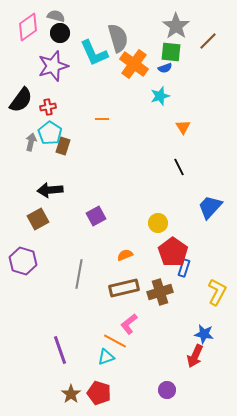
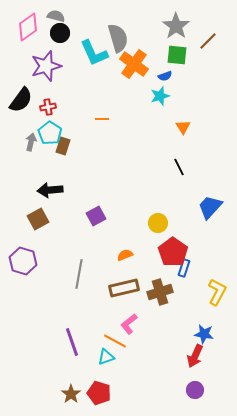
green square at (171, 52): moved 6 px right, 3 px down
purple star at (53, 66): moved 7 px left
blue semicircle at (165, 68): moved 8 px down
purple line at (60, 350): moved 12 px right, 8 px up
purple circle at (167, 390): moved 28 px right
